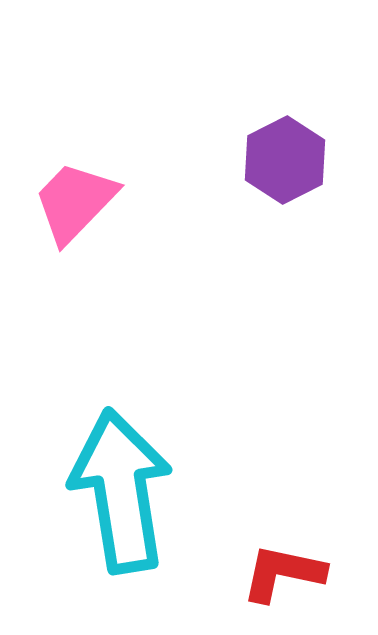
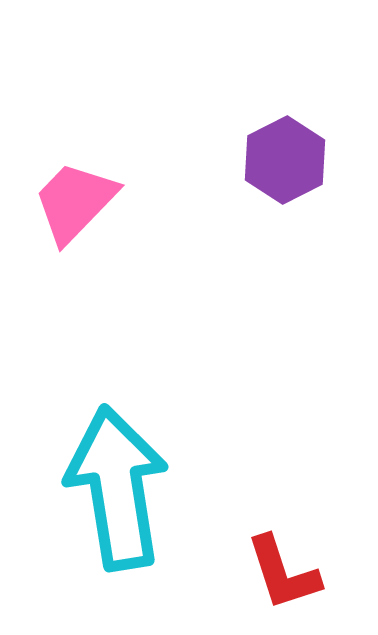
cyan arrow: moved 4 px left, 3 px up
red L-shape: rotated 120 degrees counterclockwise
